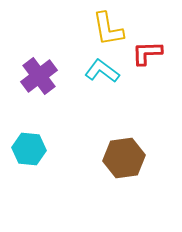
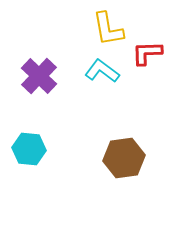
purple cross: rotated 9 degrees counterclockwise
